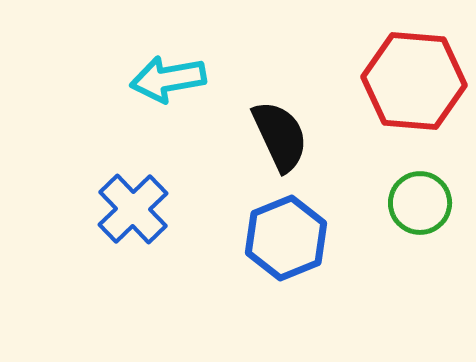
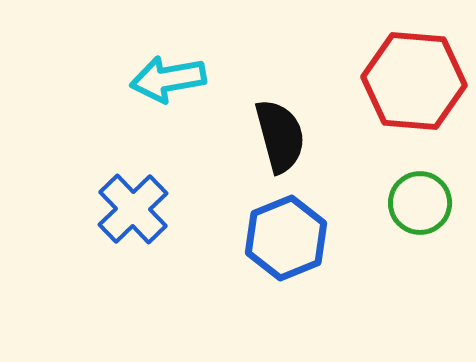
black semicircle: rotated 10 degrees clockwise
